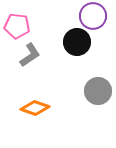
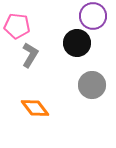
black circle: moved 1 px down
gray L-shape: rotated 25 degrees counterclockwise
gray circle: moved 6 px left, 6 px up
orange diamond: rotated 32 degrees clockwise
